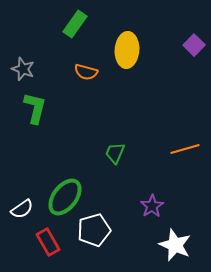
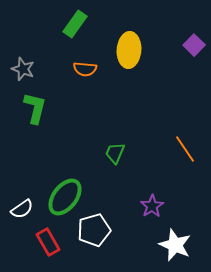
yellow ellipse: moved 2 px right
orange semicircle: moved 1 px left, 3 px up; rotated 10 degrees counterclockwise
orange line: rotated 72 degrees clockwise
